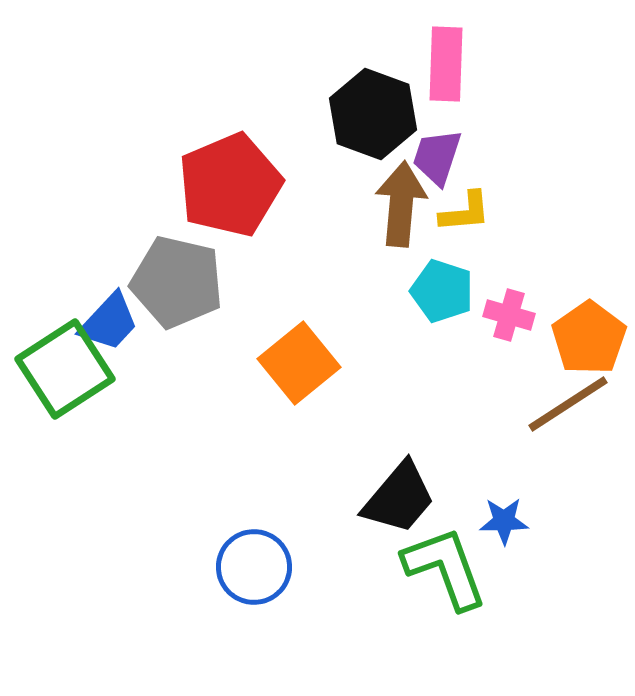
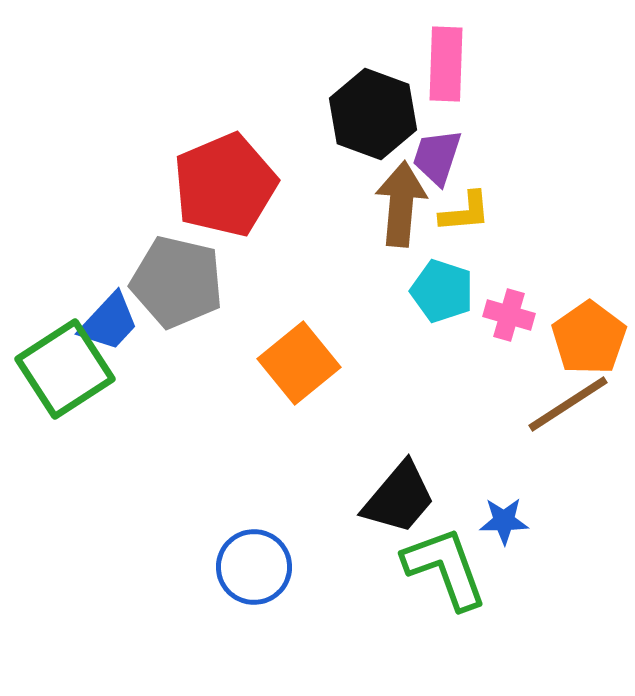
red pentagon: moved 5 px left
